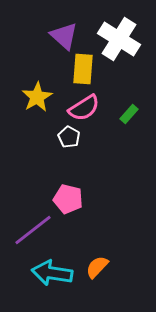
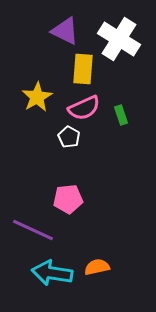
purple triangle: moved 1 px right, 5 px up; rotated 16 degrees counterclockwise
pink semicircle: rotated 8 degrees clockwise
green rectangle: moved 8 px left, 1 px down; rotated 60 degrees counterclockwise
pink pentagon: rotated 20 degrees counterclockwise
purple line: rotated 63 degrees clockwise
orange semicircle: rotated 35 degrees clockwise
